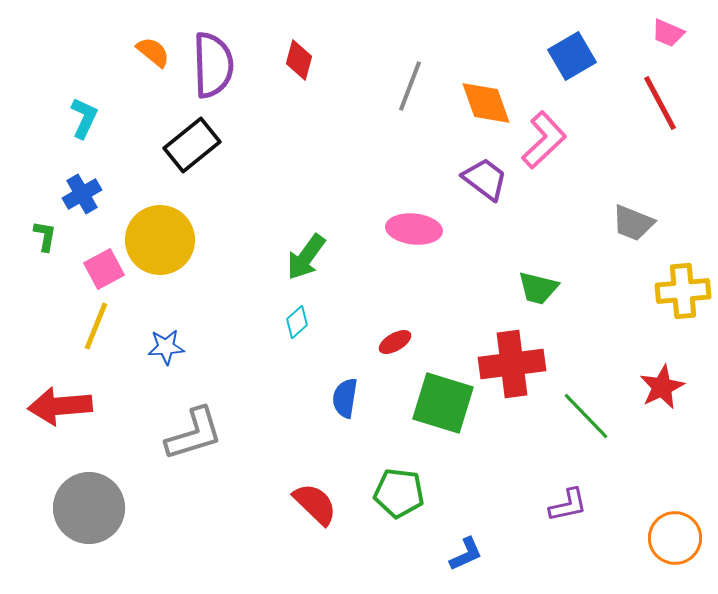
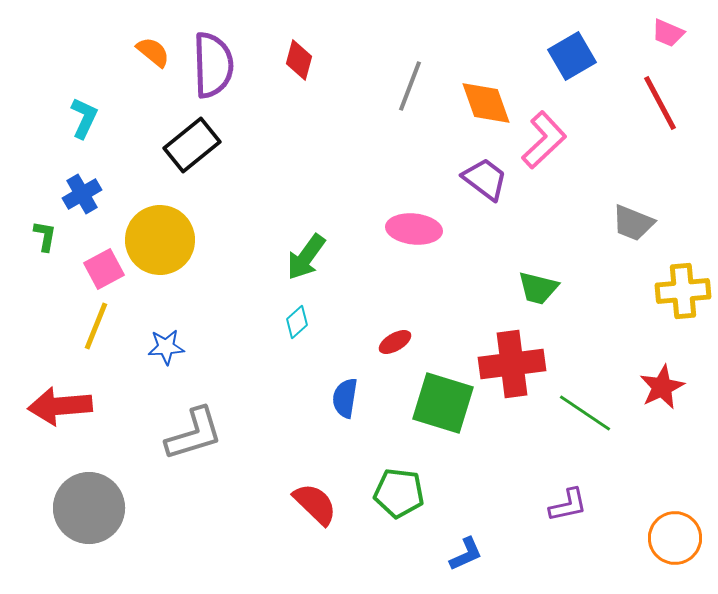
green line: moved 1 px left, 3 px up; rotated 12 degrees counterclockwise
